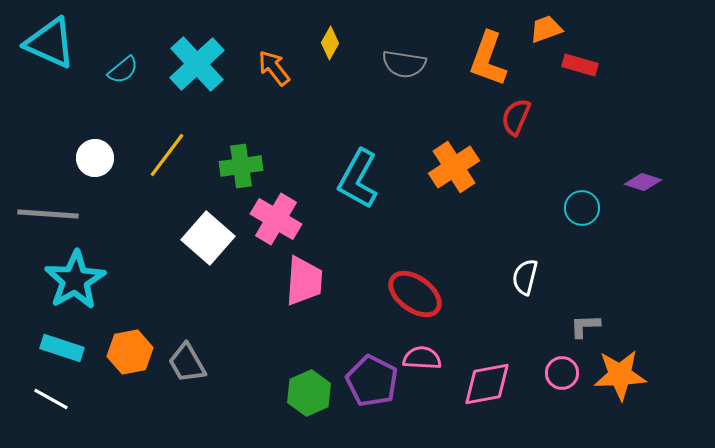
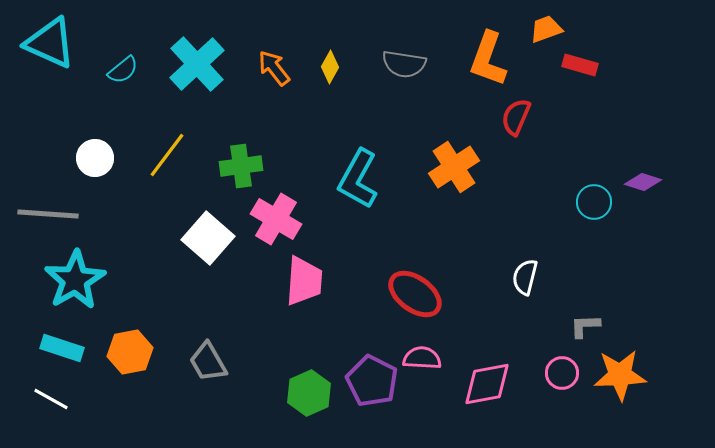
yellow diamond: moved 24 px down
cyan circle: moved 12 px right, 6 px up
gray trapezoid: moved 21 px right, 1 px up
